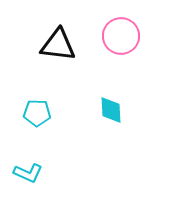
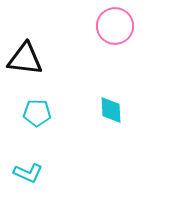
pink circle: moved 6 px left, 10 px up
black triangle: moved 33 px left, 14 px down
